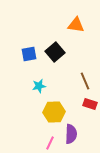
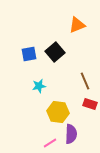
orange triangle: moved 1 px right; rotated 30 degrees counterclockwise
yellow hexagon: moved 4 px right; rotated 10 degrees clockwise
pink line: rotated 32 degrees clockwise
